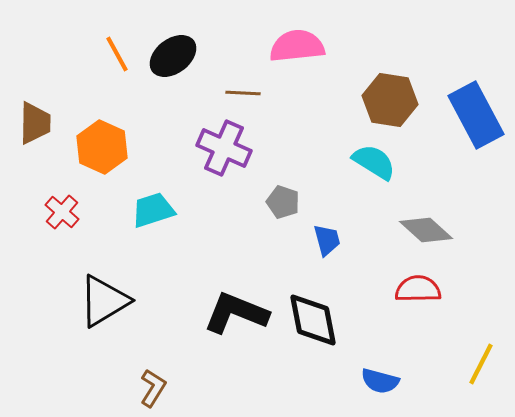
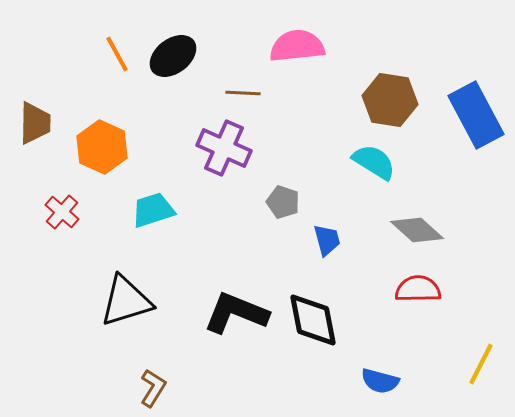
gray diamond: moved 9 px left
black triangle: moved 22 px right; rotated 14 degrees clockwise
